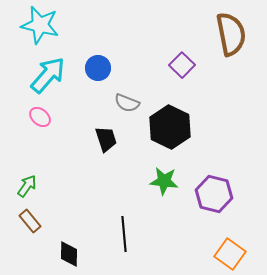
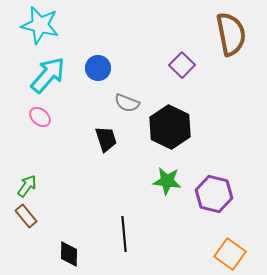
green star: moved 3 px right
brown rectangle: moved 4 px left, 5 px up
